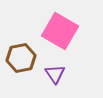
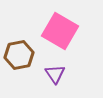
brown hexagon: moved 2 px left, 3 px up
